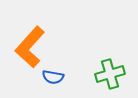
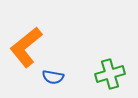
orange L-shape: moved 4 px left; rotated 9 degrees clockwise
